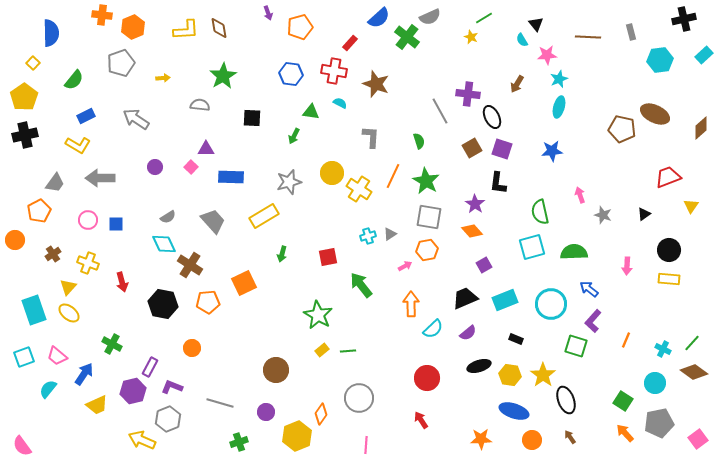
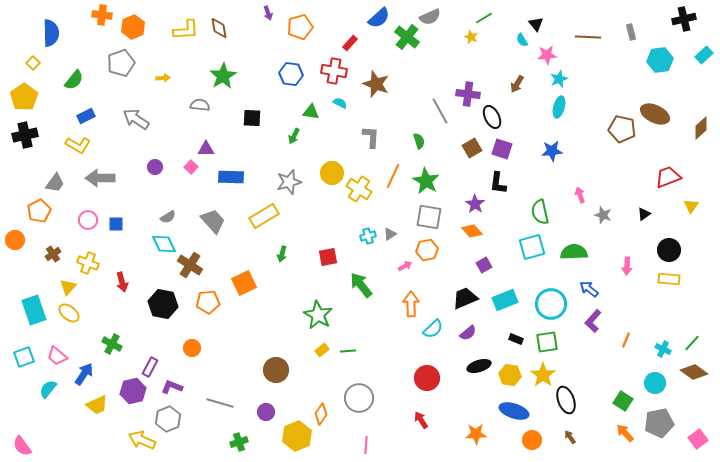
green square at (576, 346): moved 29 px left, 4 px up; rotated 25 degrees counterclockwise
orange star at (481, 439): moved 5 px left, 5 px up
